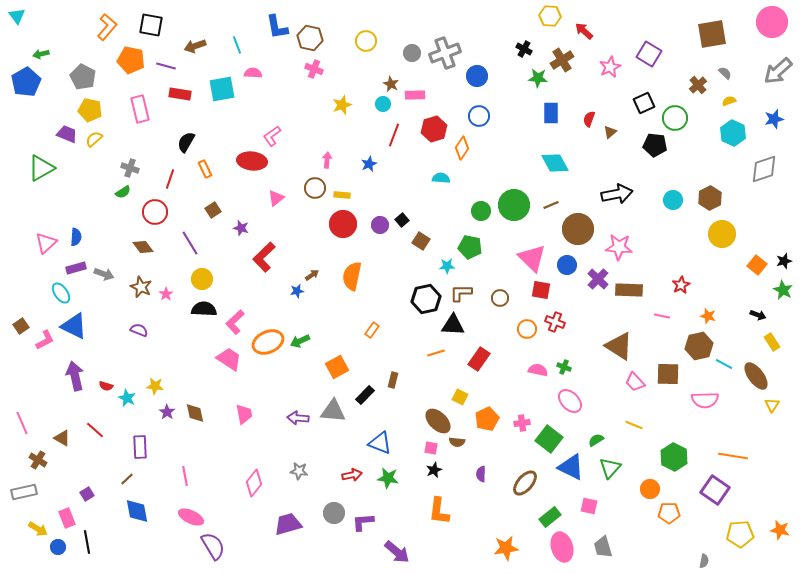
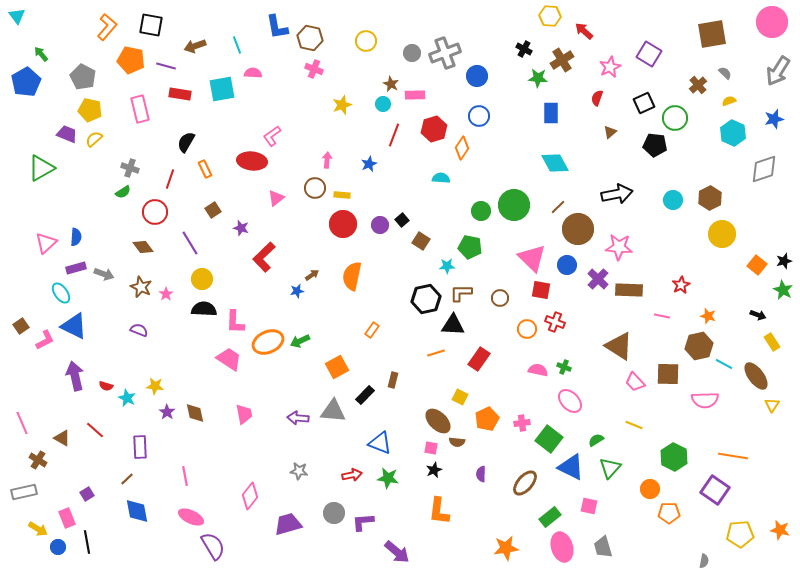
green arrow at (41, 54): rotated 63 degrees clockwise
gray arrow at (778, 71): rotated 16 degrees counterclockwise
red semicircle at (589, 119): moved 8 px right, 21 px up
brown line at (551, 205): moved 7 px right, 2 px down; rotated 21 degrees counterclockwise
pink L-shape at (235, 322): rotated 45 degrees counterclockwise
pink diamond at (254, 483): moved 4 px left, 13 px down
